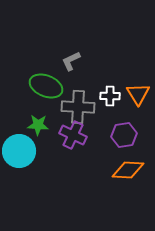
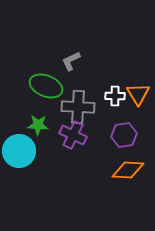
white cross: moved 5 px right
